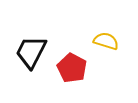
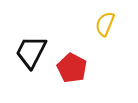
yellow semicircle: moved 1 px left, 17 px up; rotated 85 degrees counterclockwise
